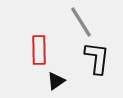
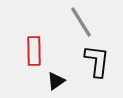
red rectangle: moved 5 px left, 1 px down
black L-shape: moved 3 px down
